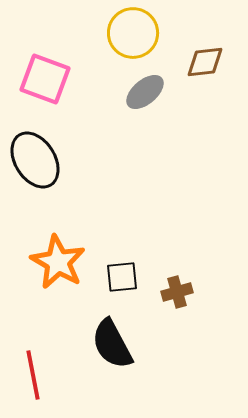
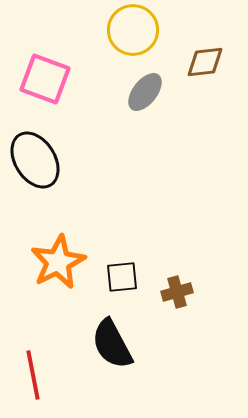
yellow circle: moved 3 px up
gray ellipse: rotated 12 degrees counterclockwise
orange star: rotated 16 degrees clockwise
